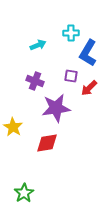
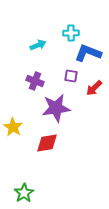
blue L-shape: rotated 80 degrees clockwise
red arrow: moved 5 px right
